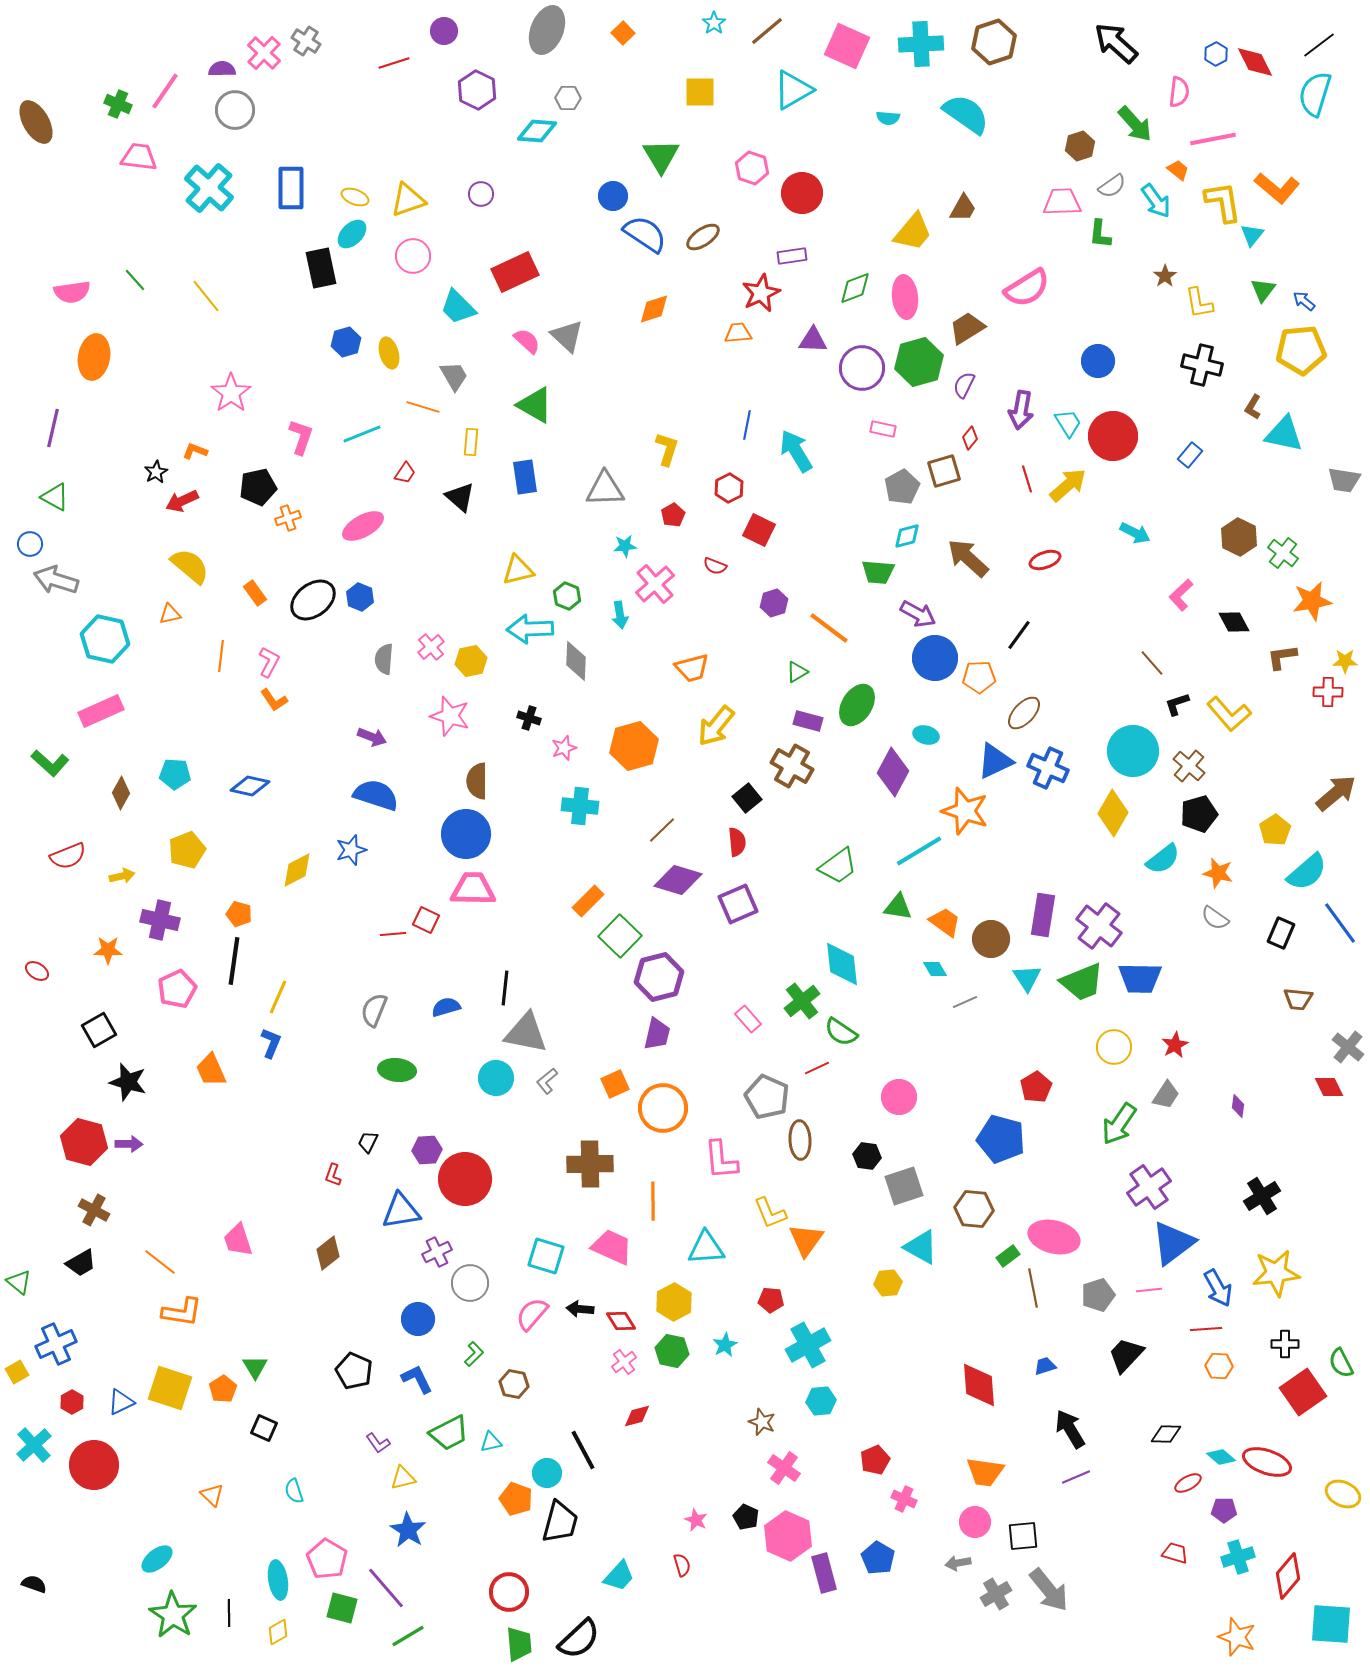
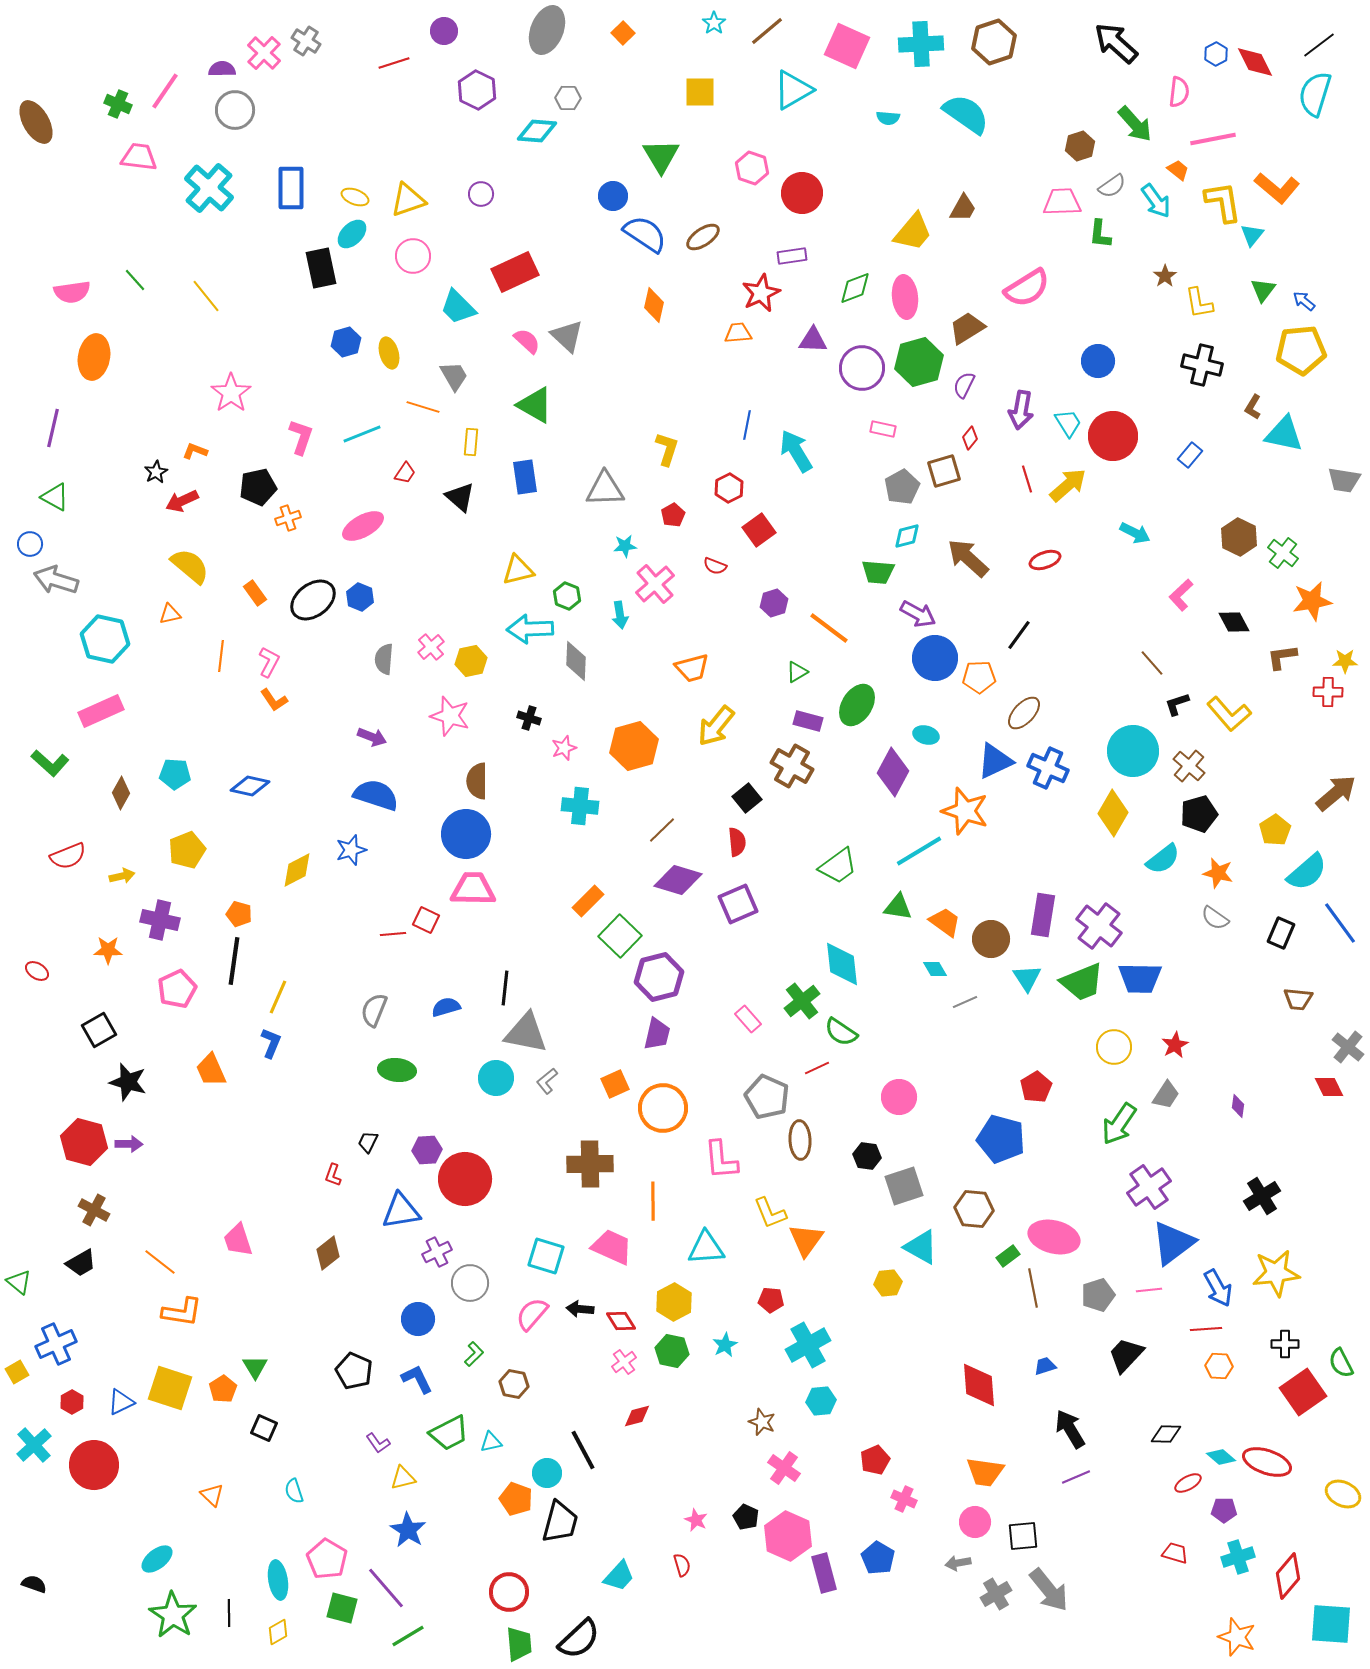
orange diamond at (654, 309): moved 4 px up; rotated 60 degrees counterclockwise
red square at (759, 530): rotated 28 degrees clockwise
